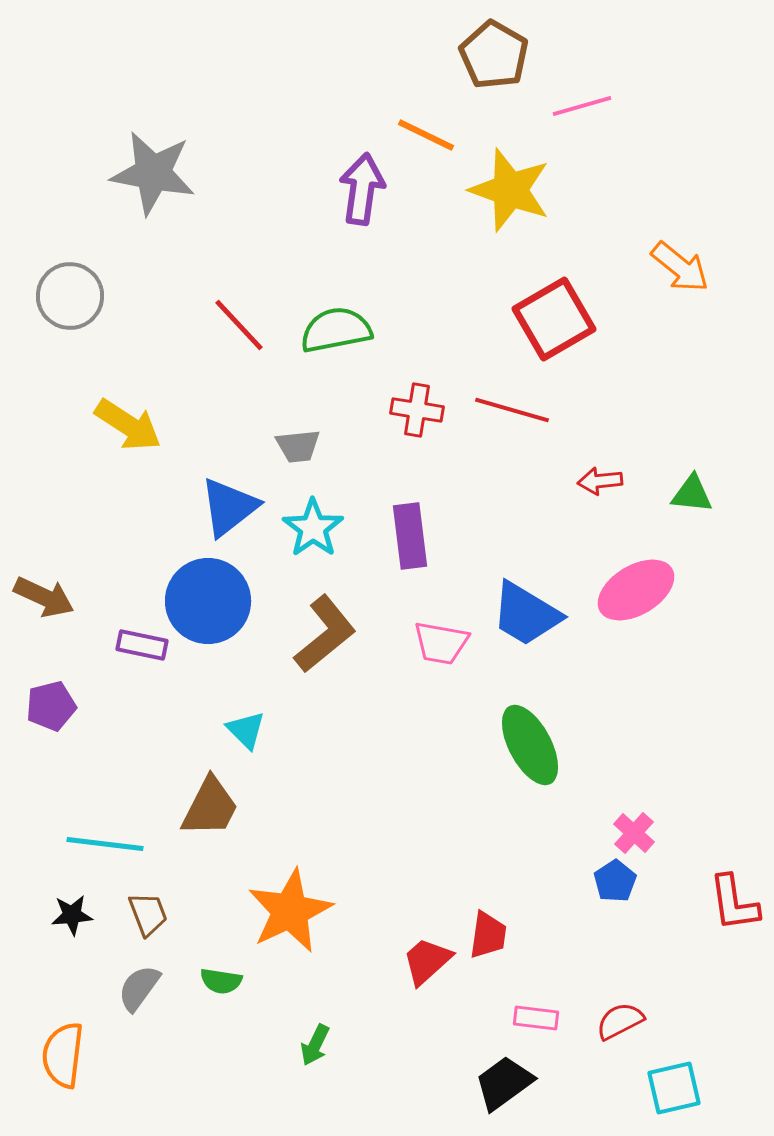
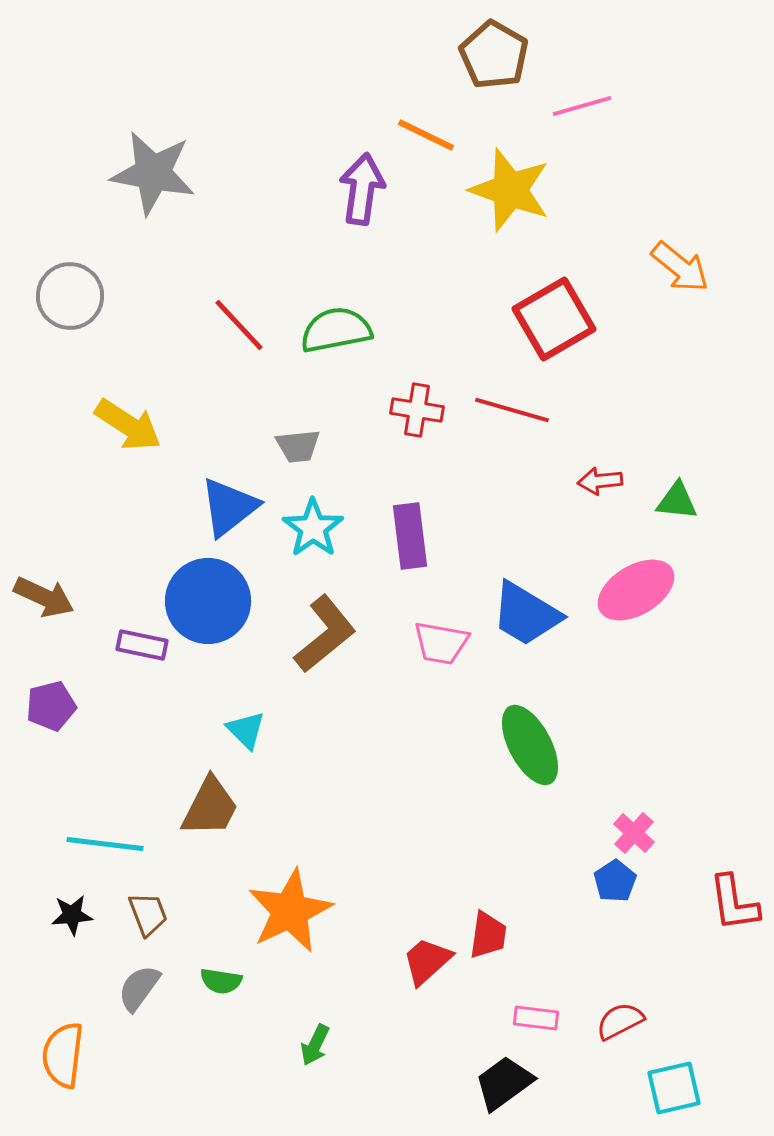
green triangle at (692, 494): moved 15 px left, 7 px down
